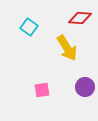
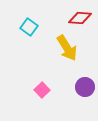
pink square: rotated 35 degrees counterclockwise
